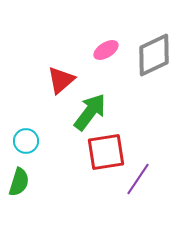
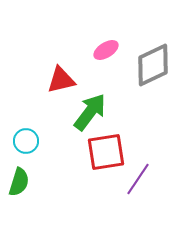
gray diamond: moved 1 px left, 10 px down
red triangle: rotated 28 degrees clockwise
